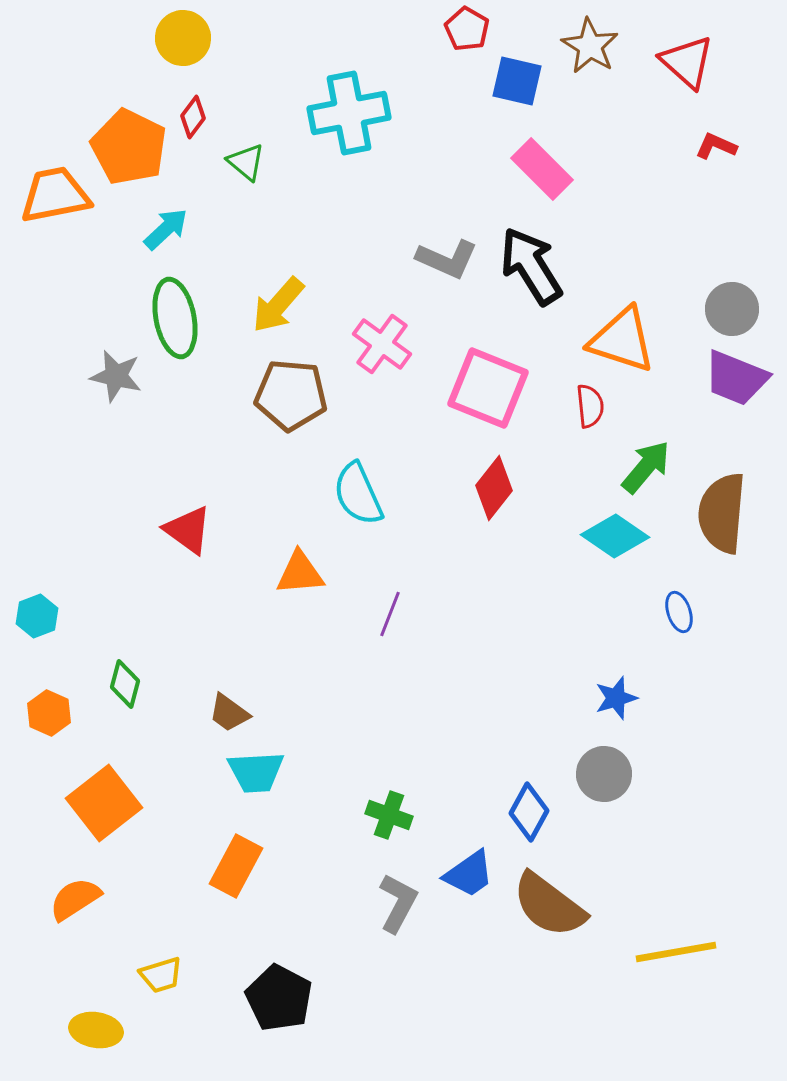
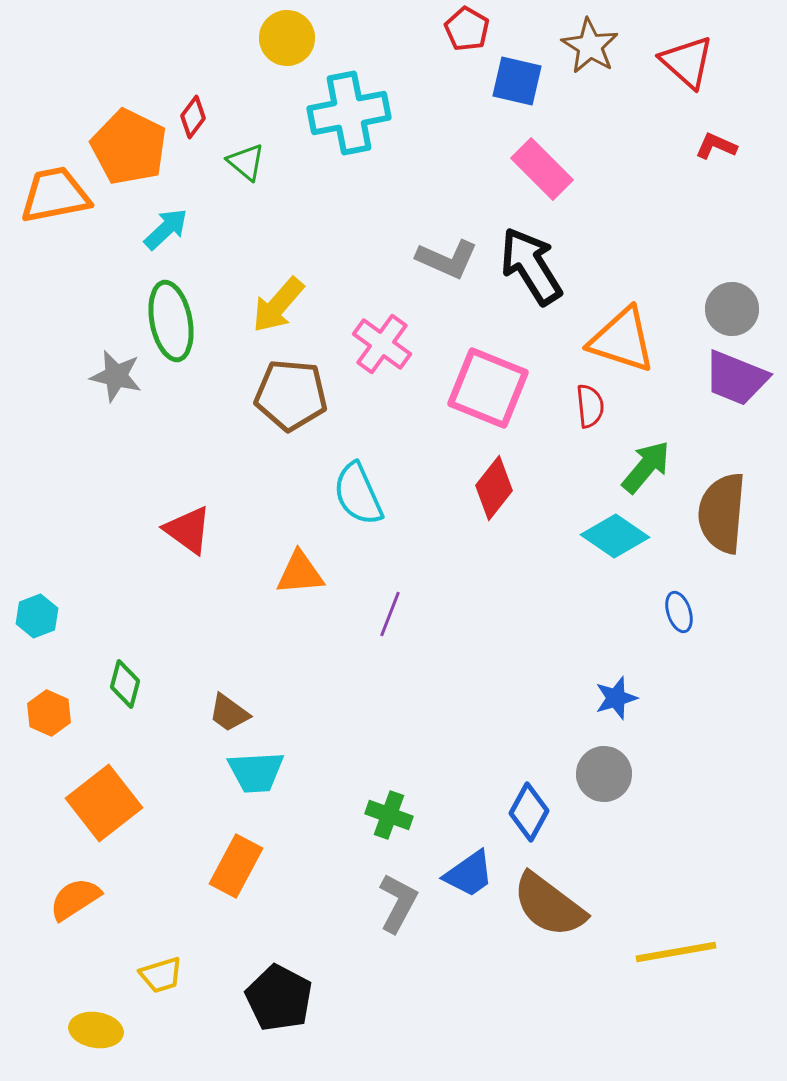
yellow circle at (183, 38): moved 104 px right
green ellipse at (175, 318): moved 4 px left, 3 px down
